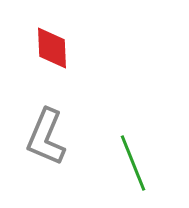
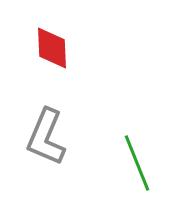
green line: moved 4 px right
